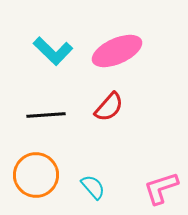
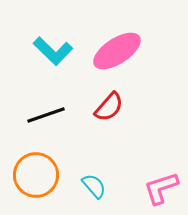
pink ellipse: rotated 9 degrees counterclockwise
black line: rotated 15 degrees counterclockwise
cyan semicircle: moved 1 px right, 1 px up
